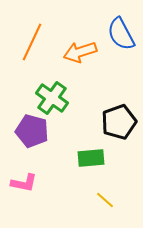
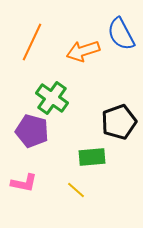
orange arrow: moved 3 px right, 1 px up
green rectangle: moved 1 px right, 1 px up
yellow line: moved 29 px left, 10 px up
